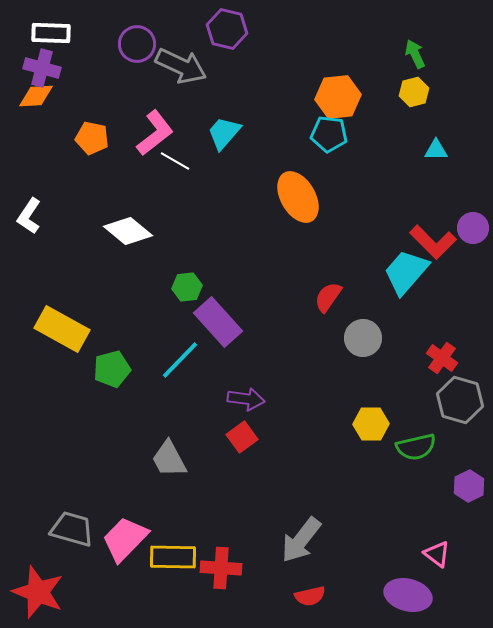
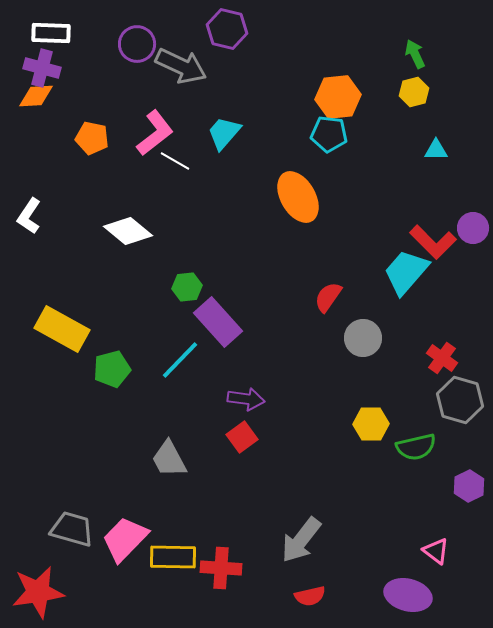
pink triangle at (437, 554): moved 1 px left, 3 px up
red star at (38, 592): rotated 30 degrees counterclockwise
